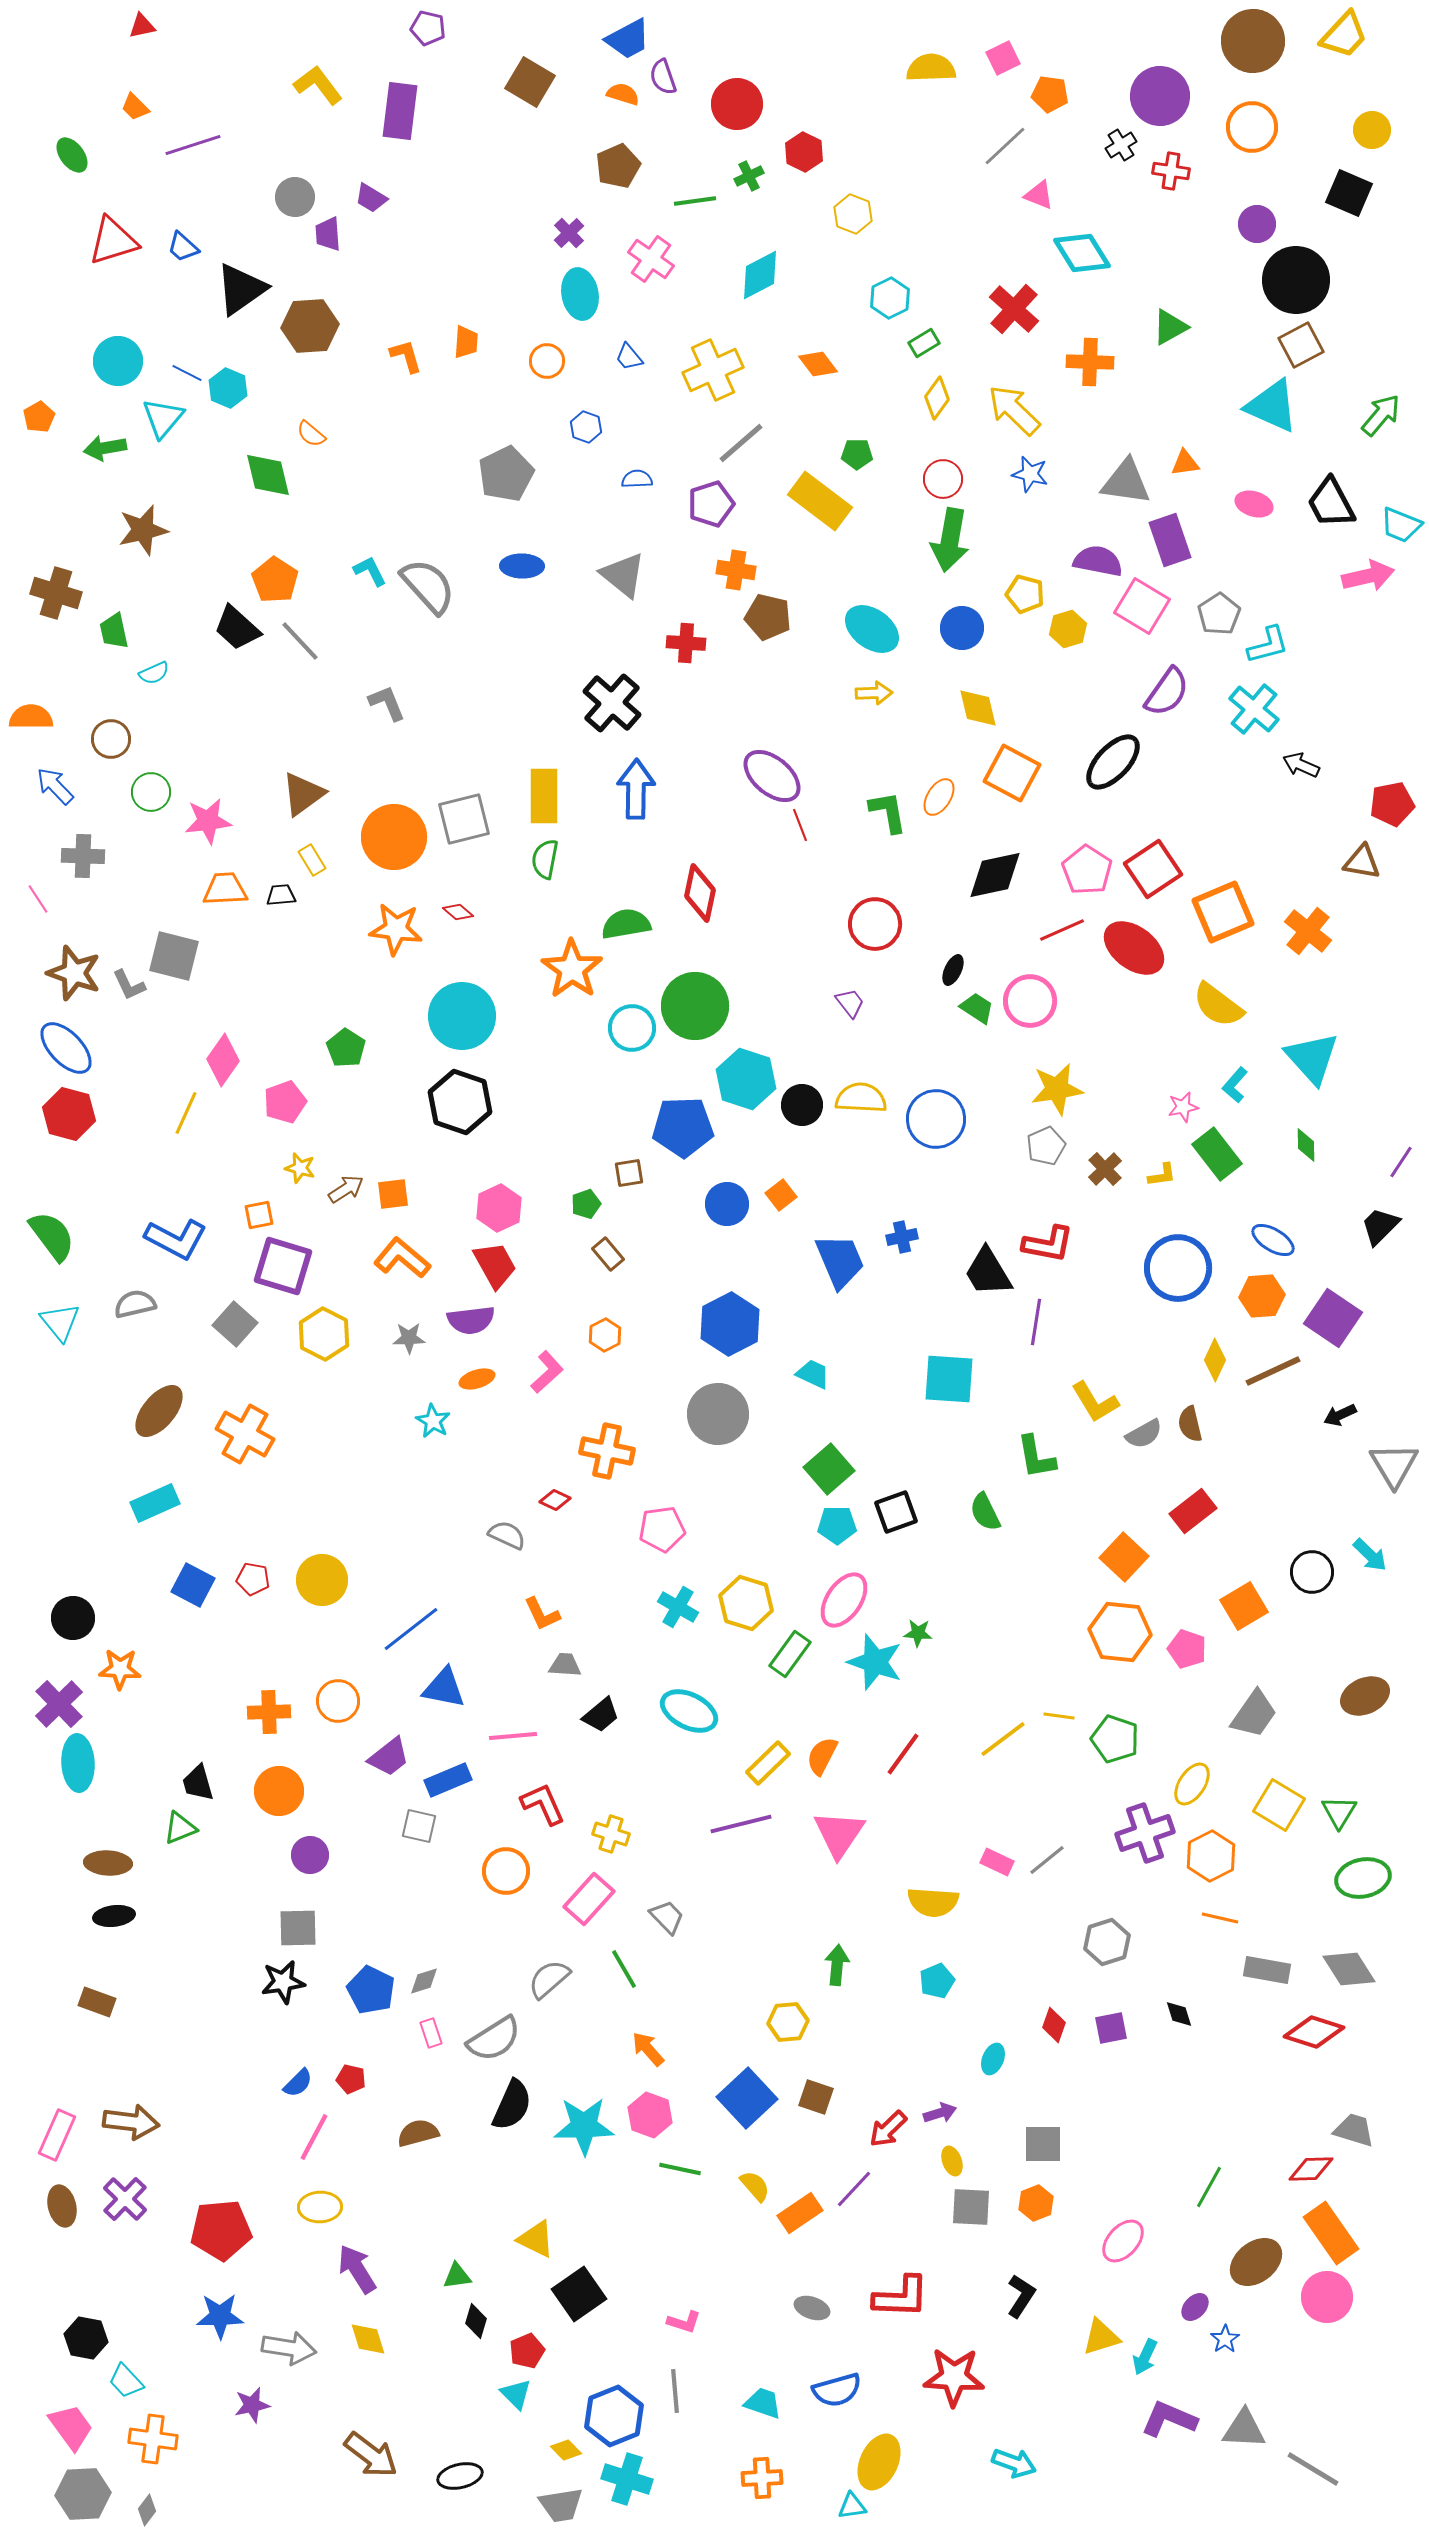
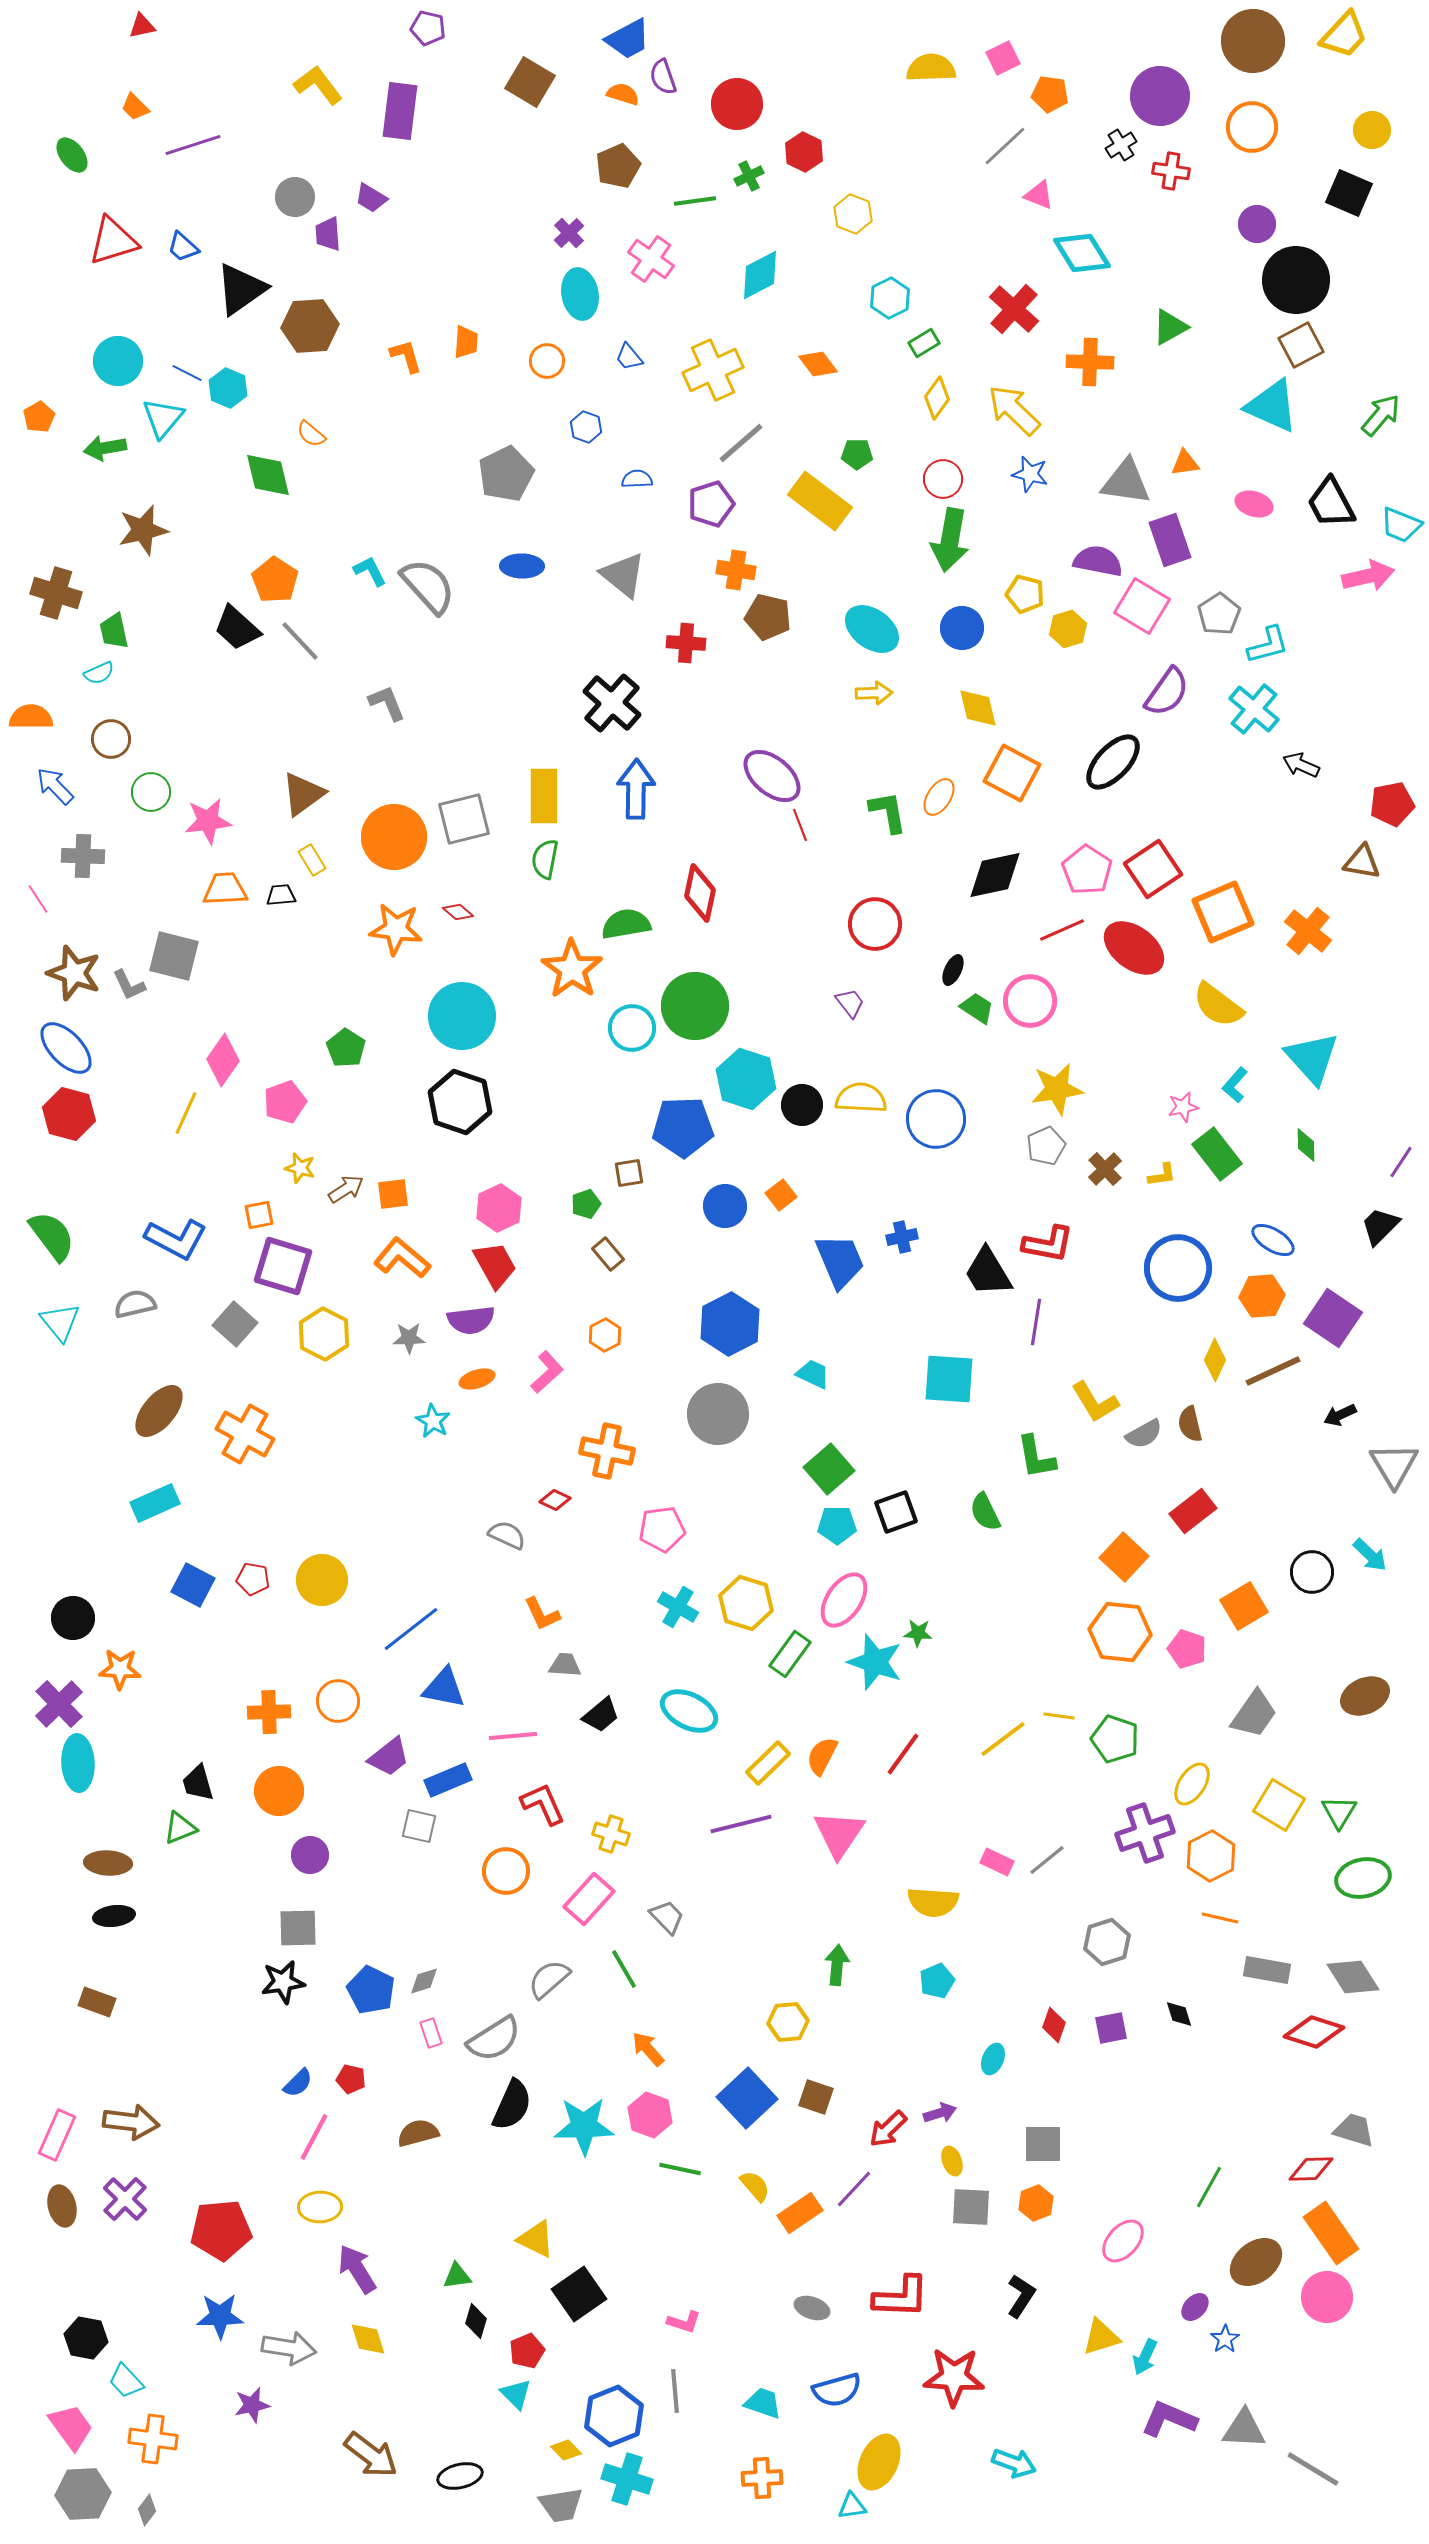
cyan semicircle at (154, 673): moved 55 px left
blue circle at (727, 1204): moved 2 px left, 2 px down
gray diamond at (1349, 1969): moved 4 px right, 8 px down
